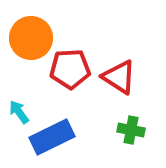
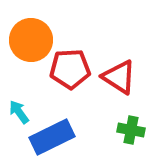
orange circle: moved 2 px down
